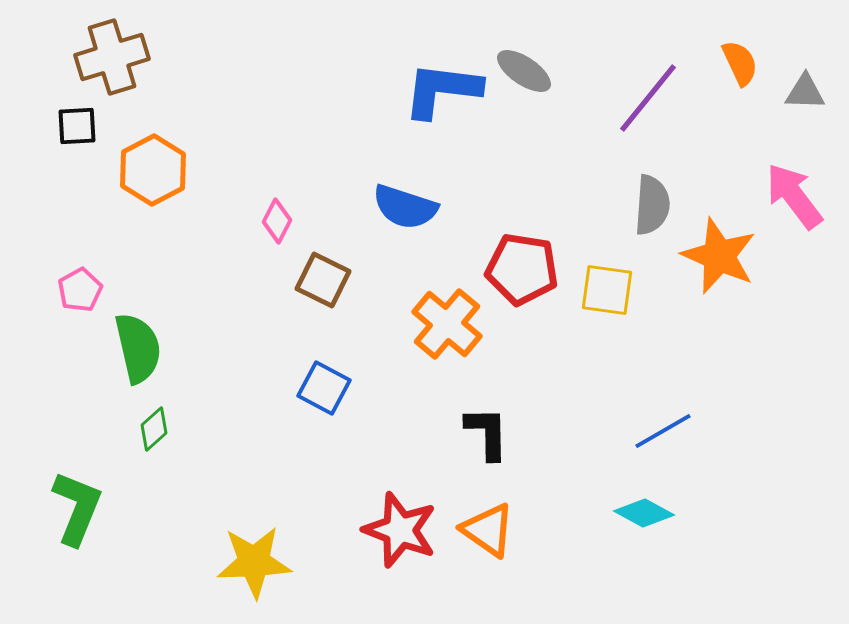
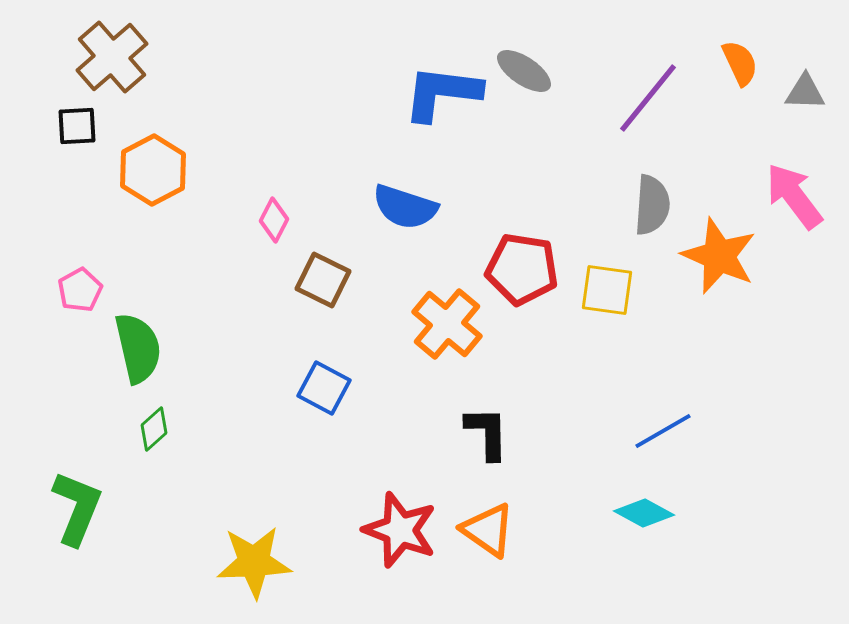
brown cross: rotated 24 degrees counterclockwise
blue L-shape: moved 3 px down
pink diamond: moved 3 px left, 1 px up
